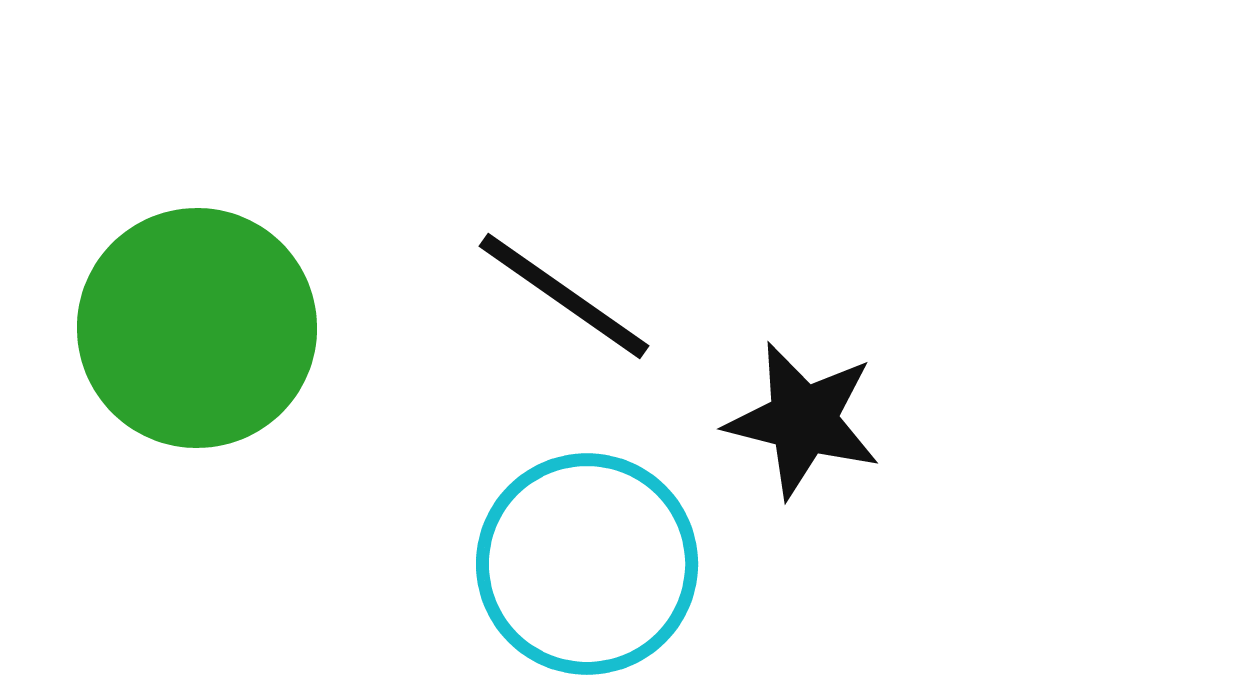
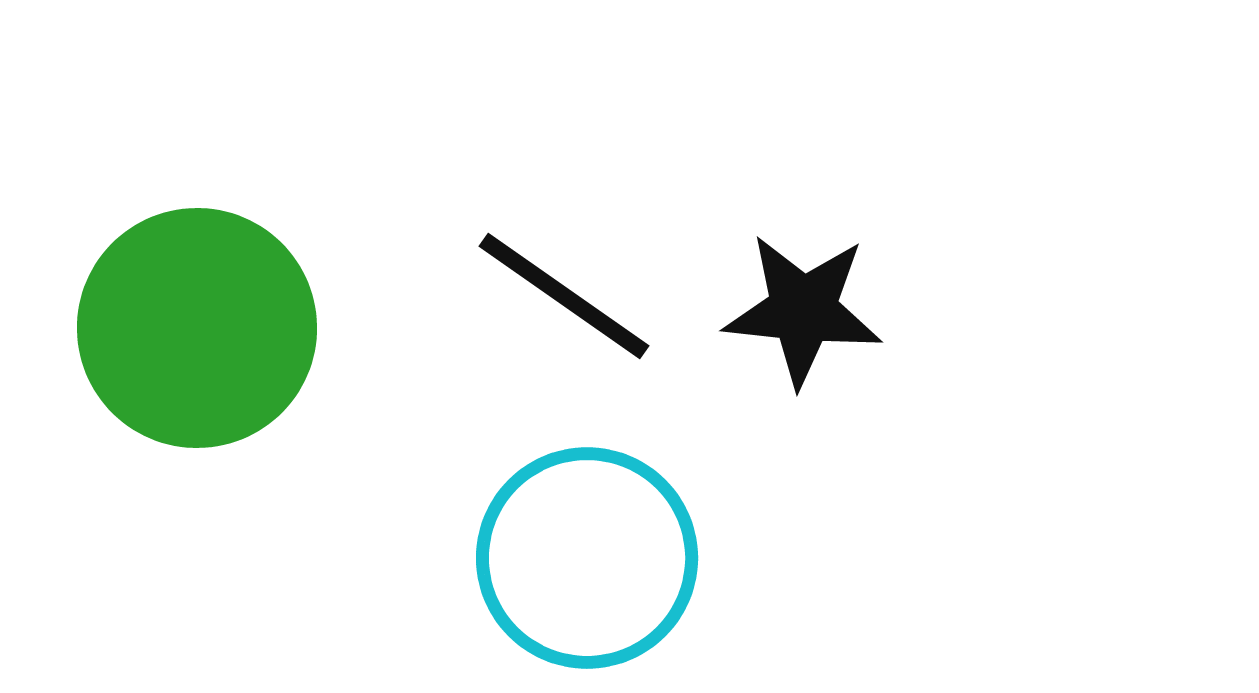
black star: moved 110 px up; rotated 8 degrees counterclockwise
cyan circle: moved 6 px up
